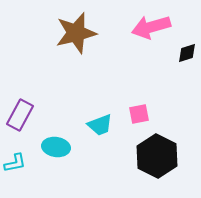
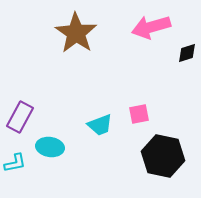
brown star: rotated 24 degrees counterclockwise
purple rectangle: moved 2 px down
cyan ellipse: moved 6 px left
black hexagon: moved 6 px right; rotated 15 degrees counterclockwise
